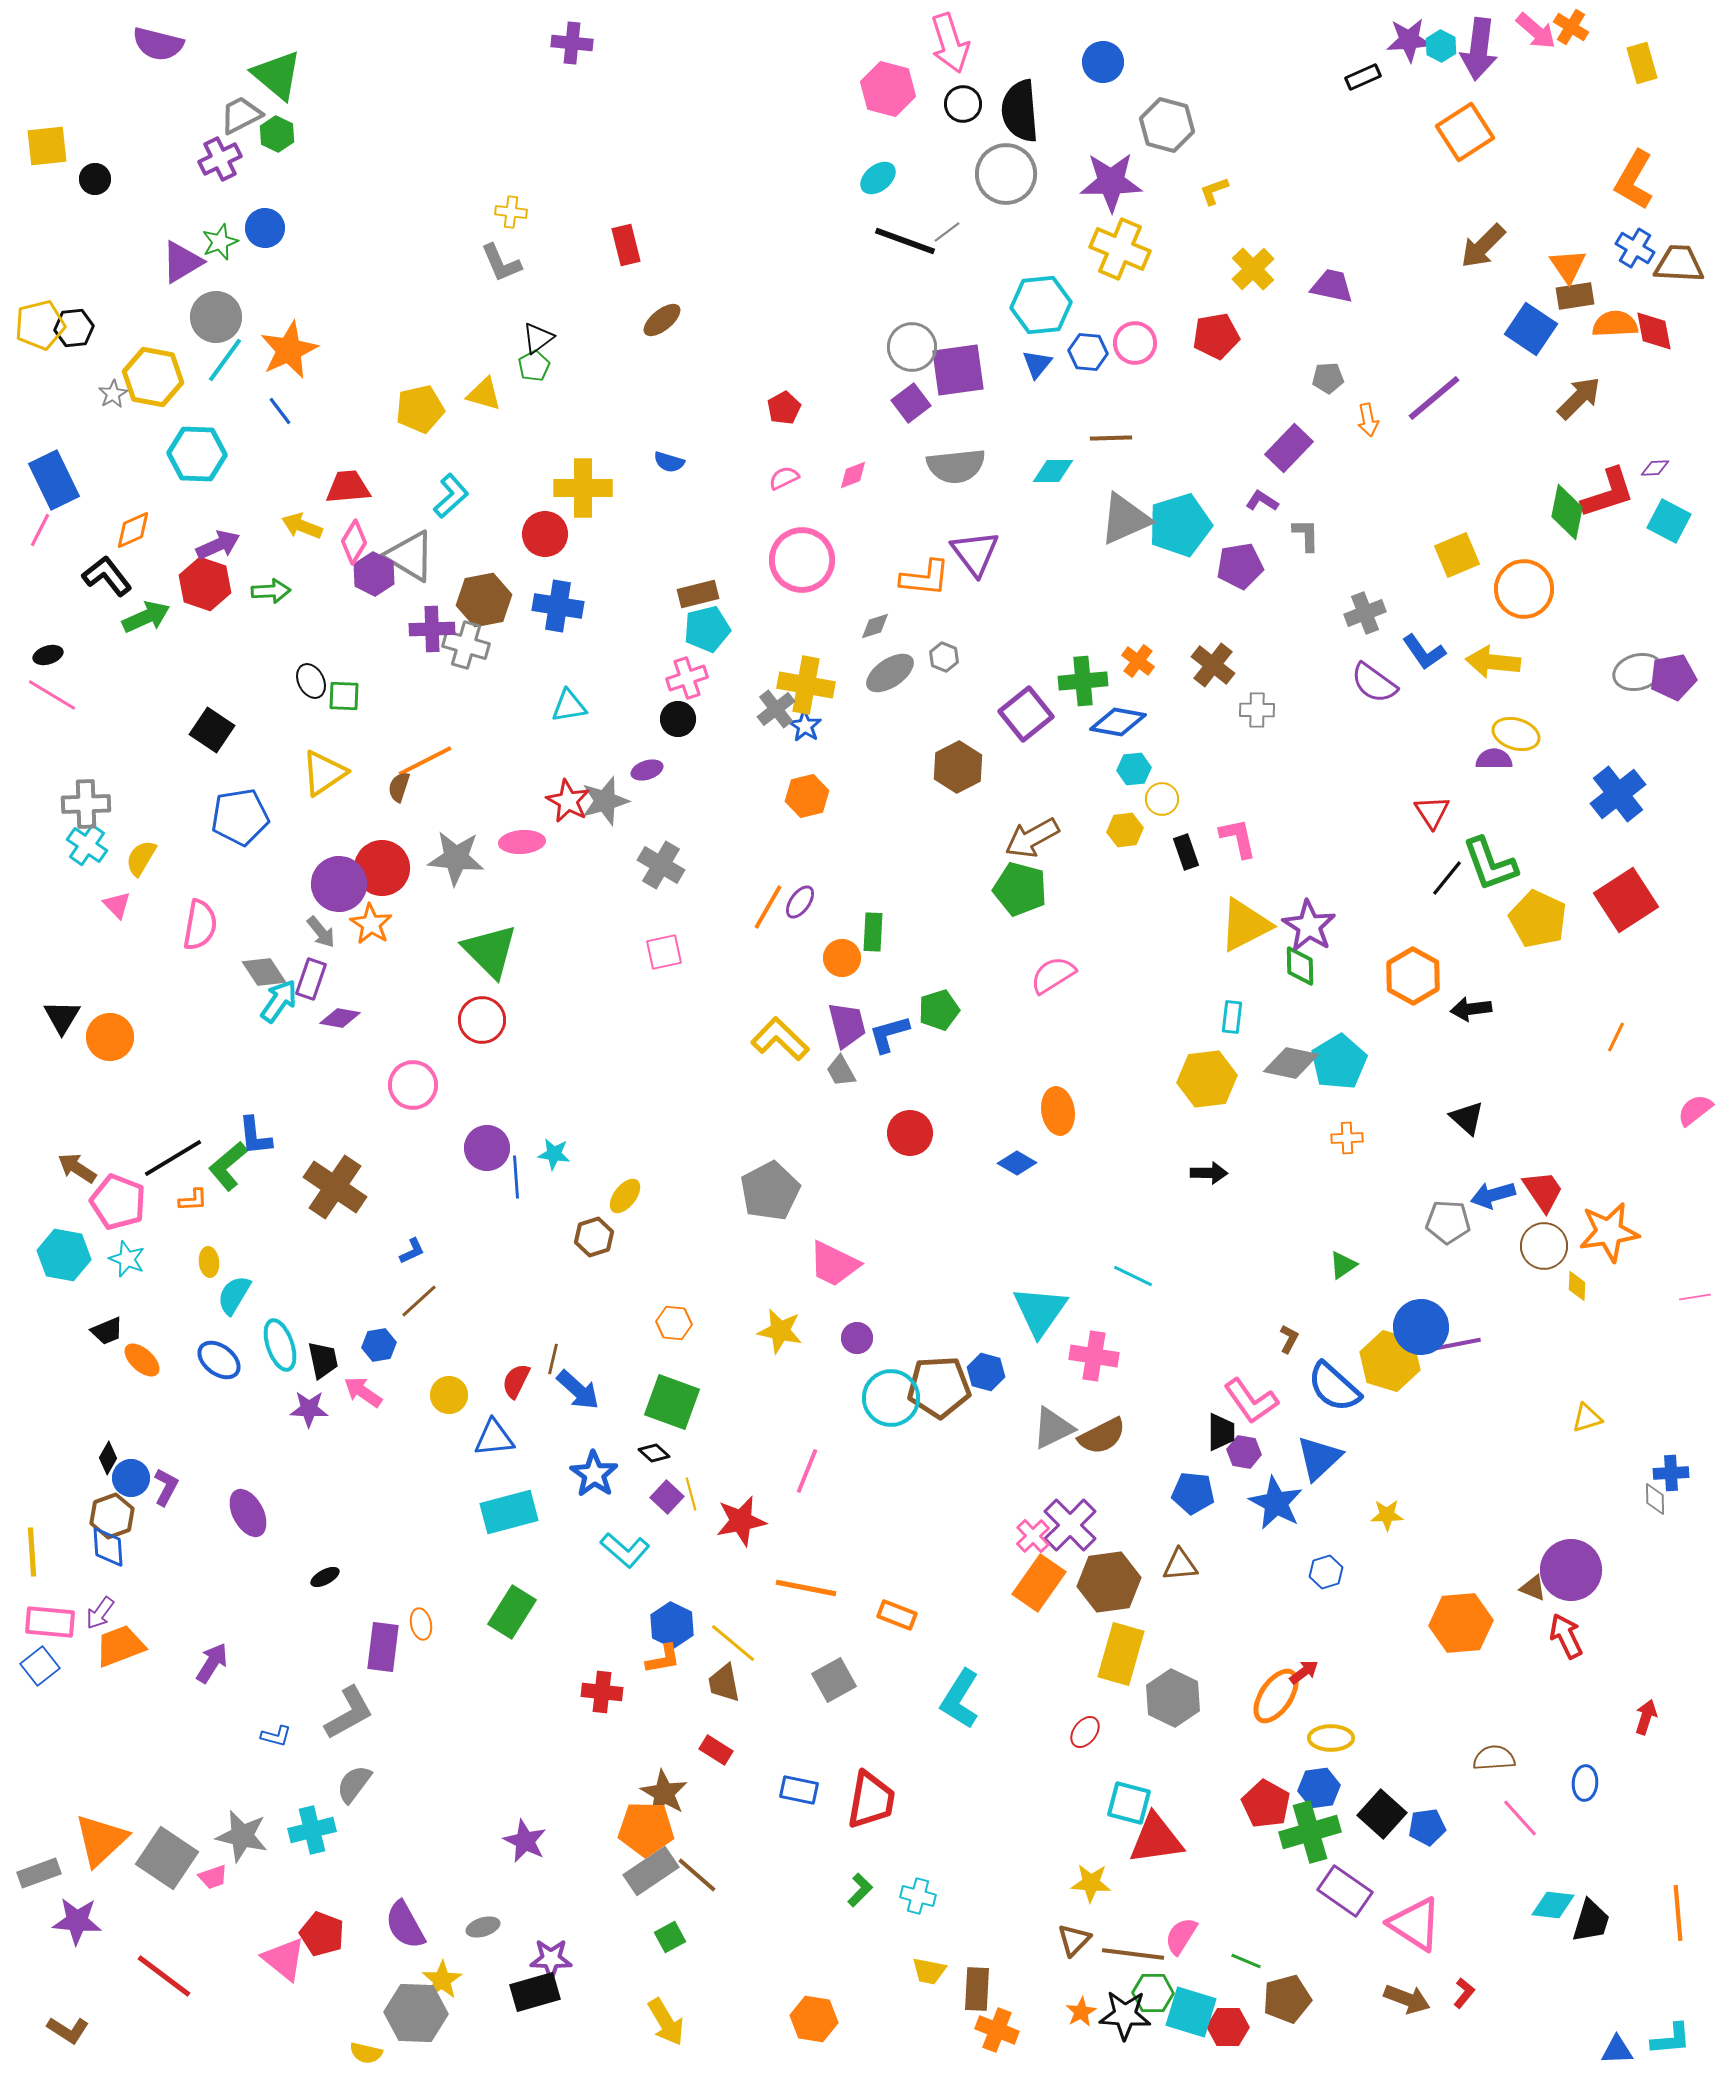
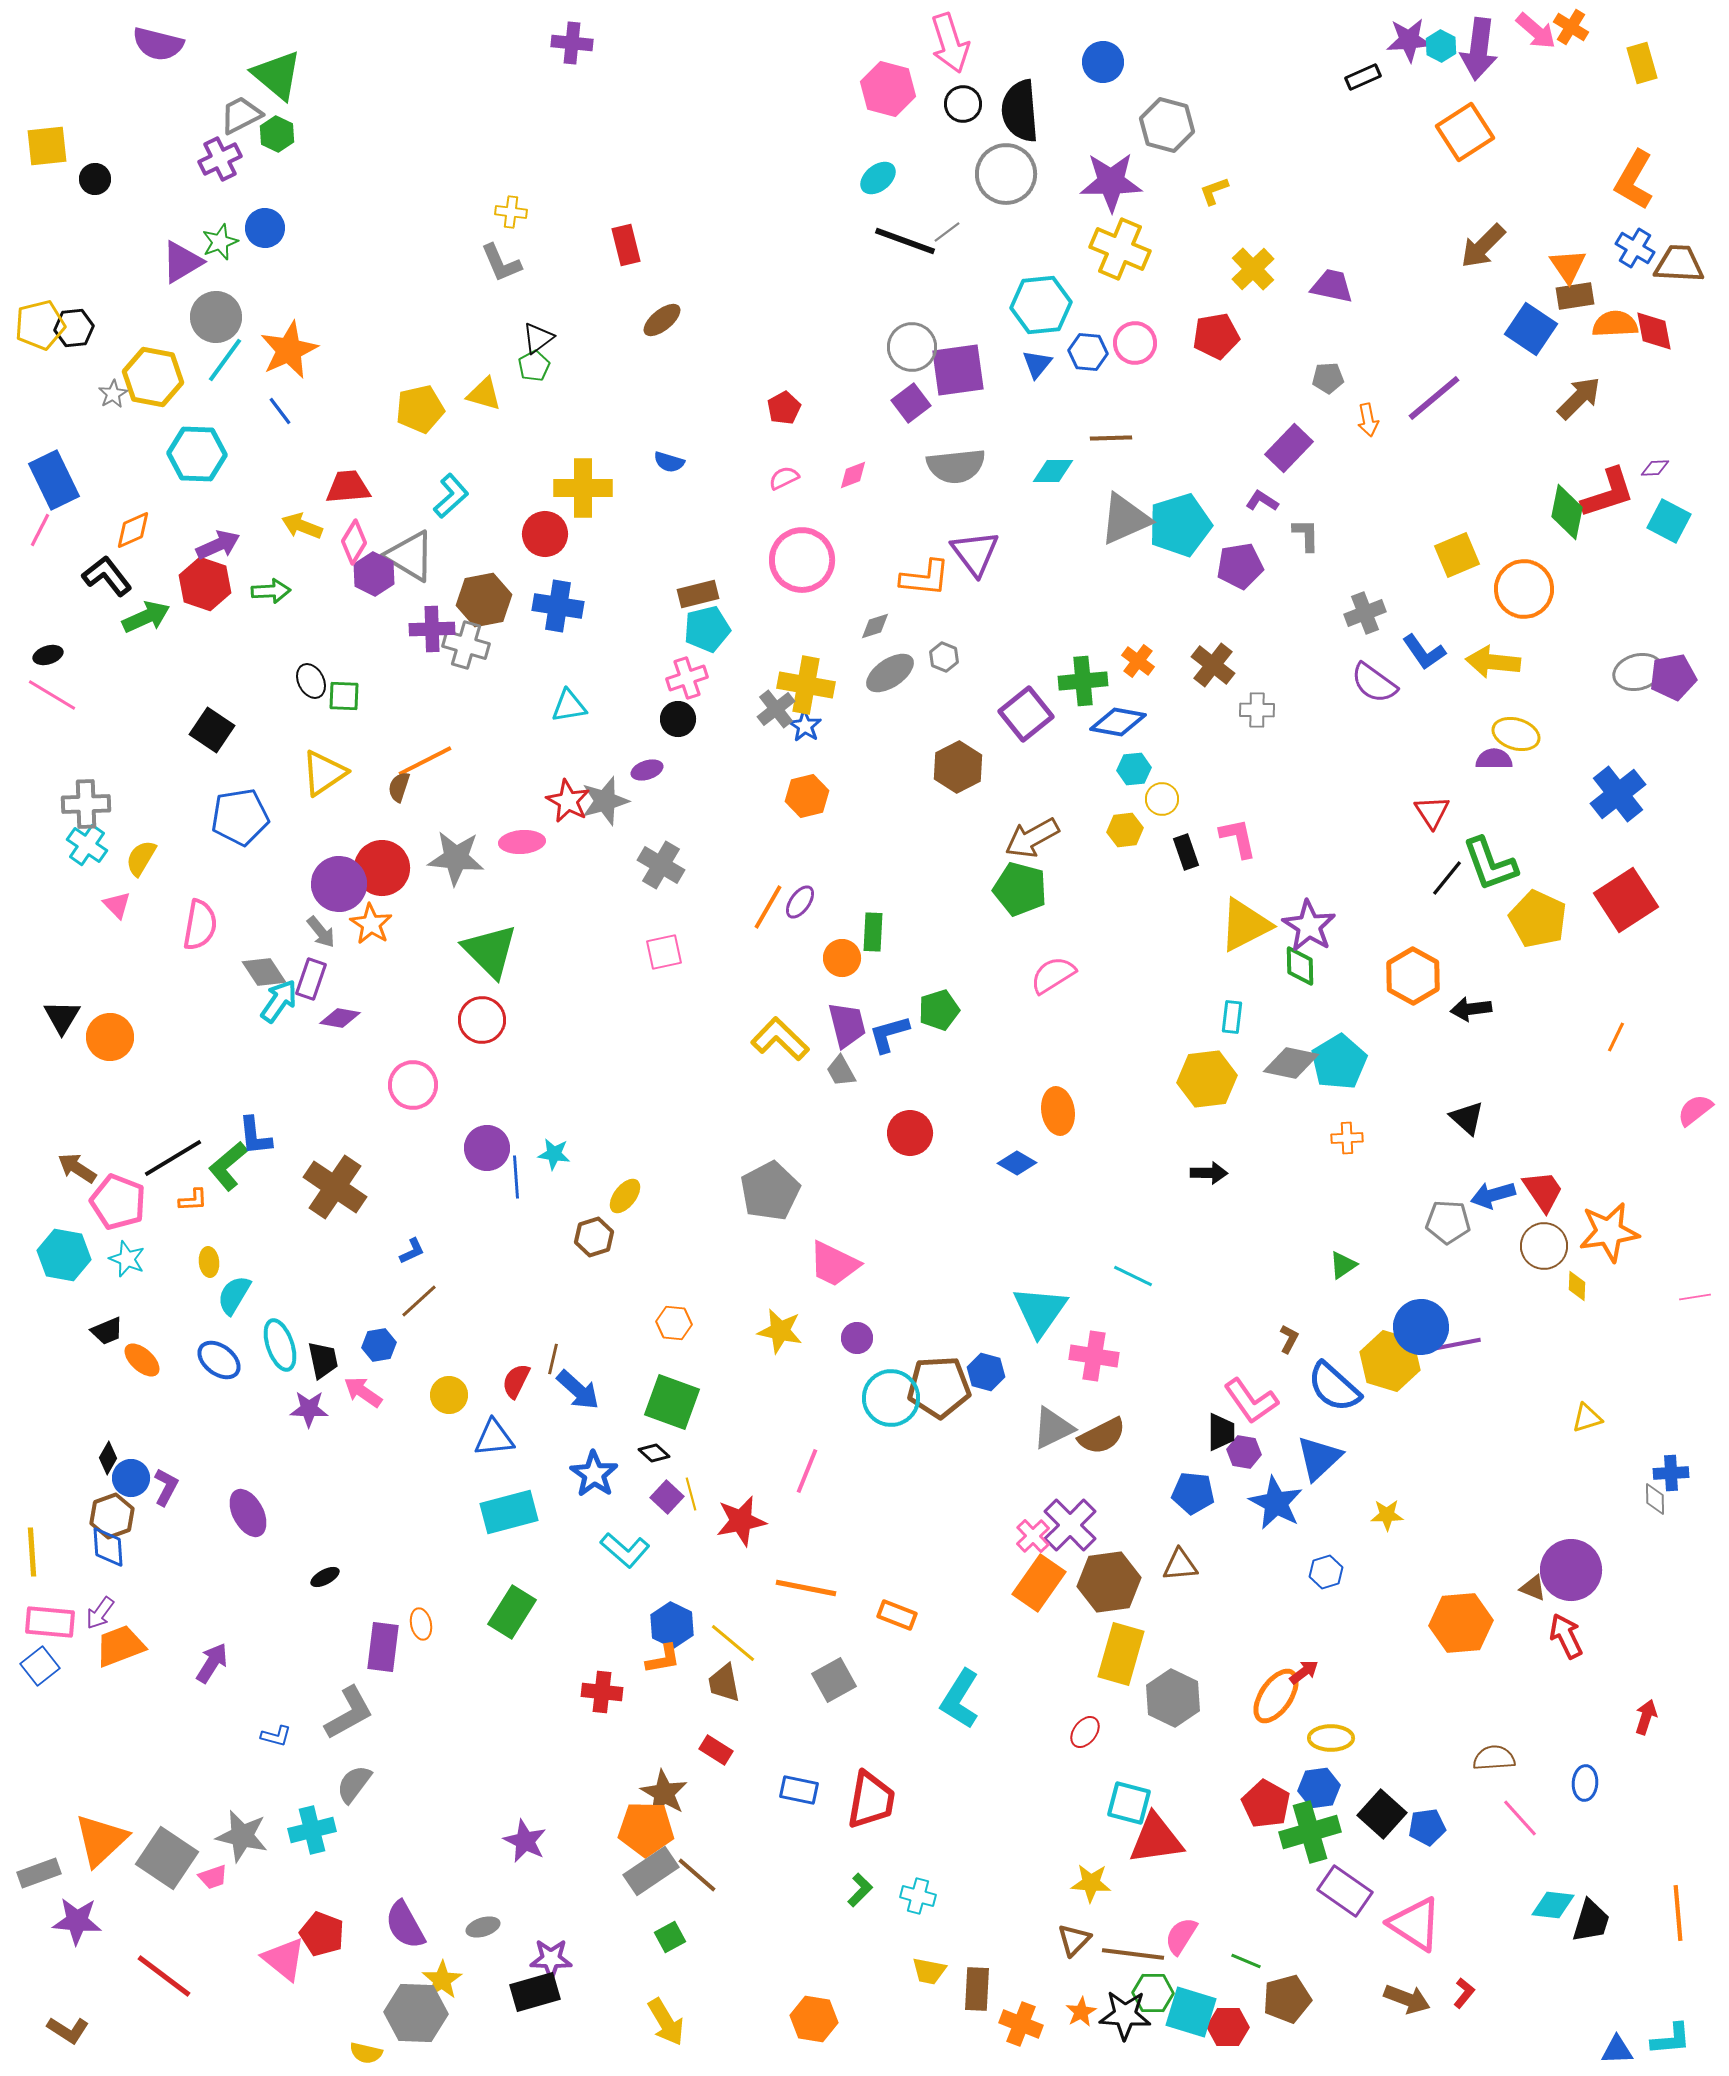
orange cross at (997, 2030): moved 24 px right, 6 px up
